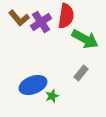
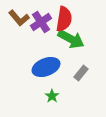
red semicircle: moved 2 px left, 3 px down
green arrow: moved 14 px left
blue ellipse: moved 13 px right, 18 px up
green star: rotated 16 degrees counterclockwise
